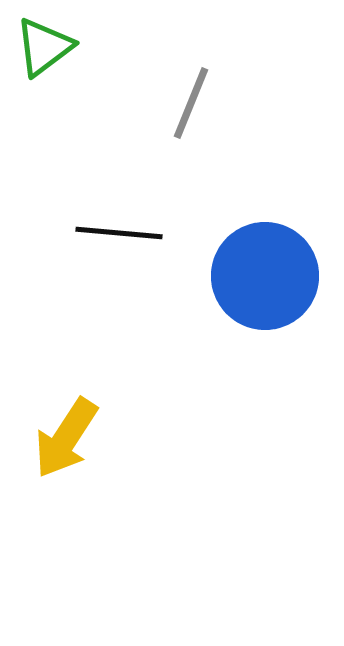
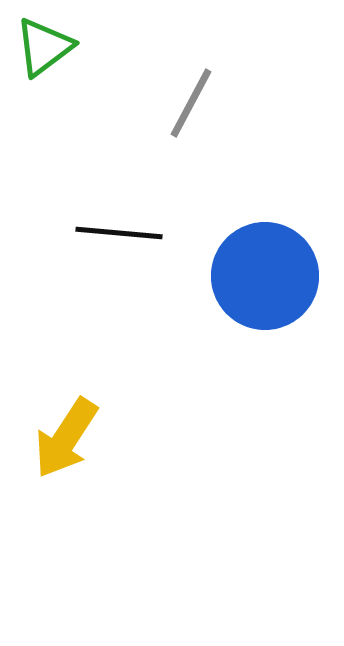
gray line: rotated 6 degrees clockwise
